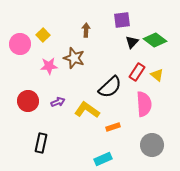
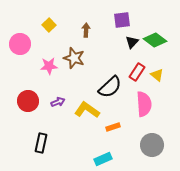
yellow square: moved 6 px right, 10 px up
